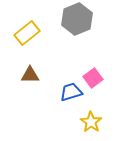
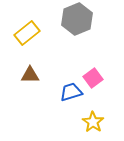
yellow star: moved 2 px right
